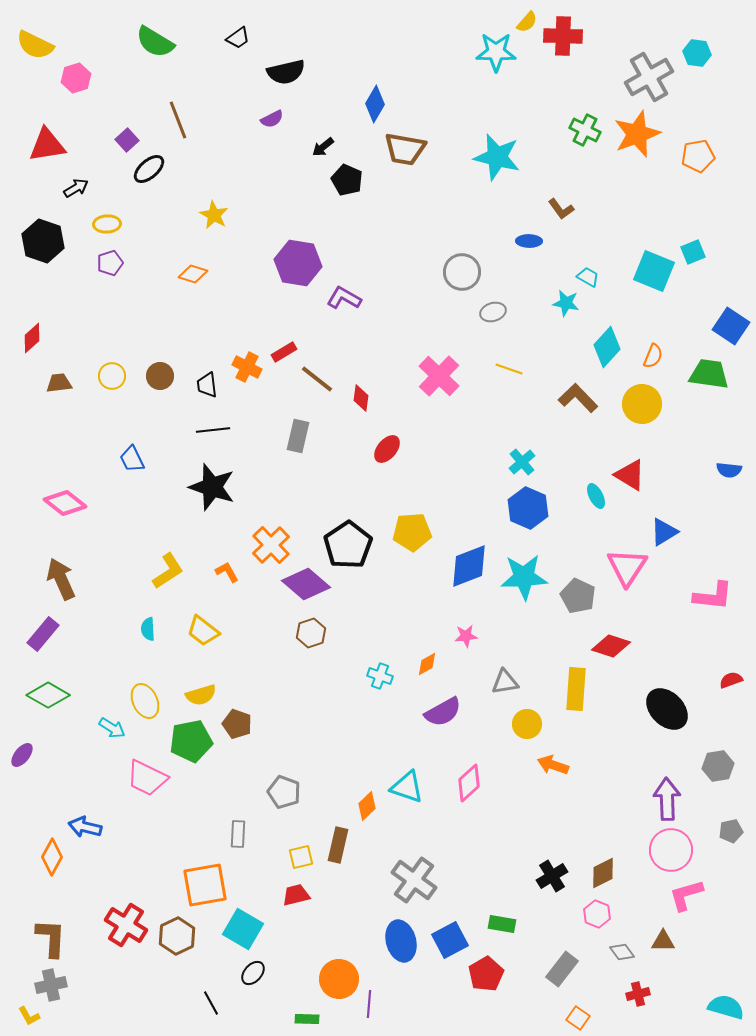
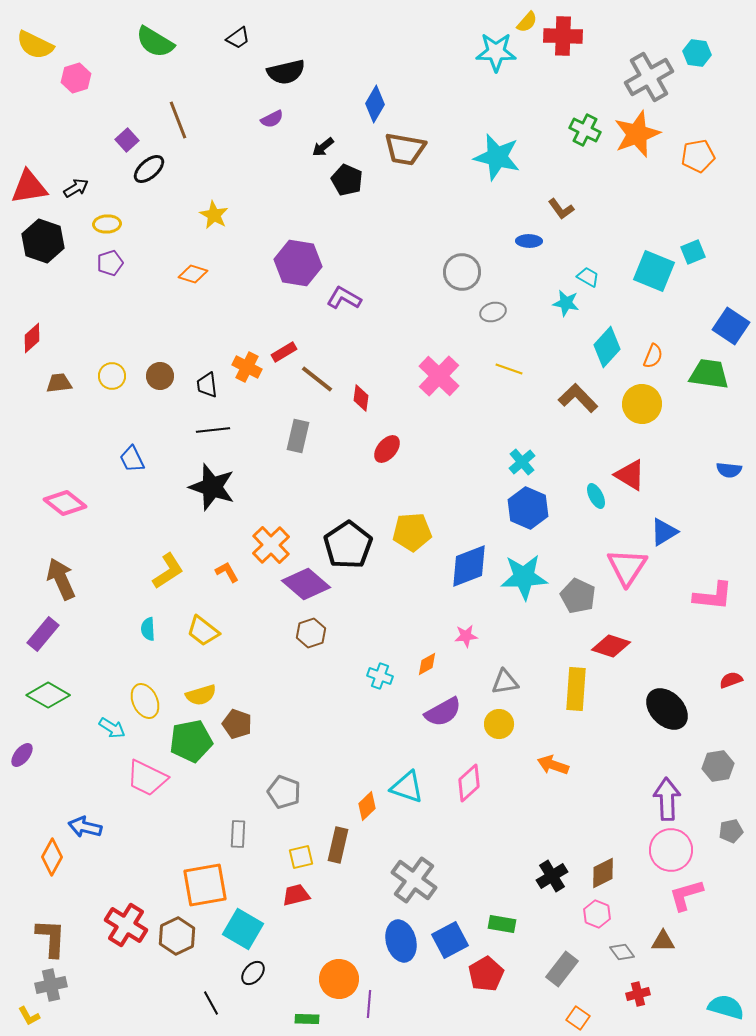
red triangle at (47, 145): moved 18 px left, 42 px down
yellow circle at (527, 724): moved 28 px left
